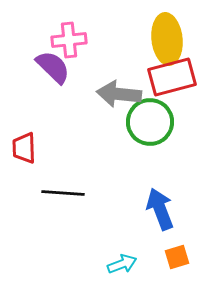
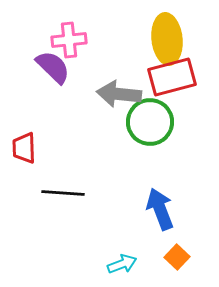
orange square: rotated 30 degrees counterclockwise
